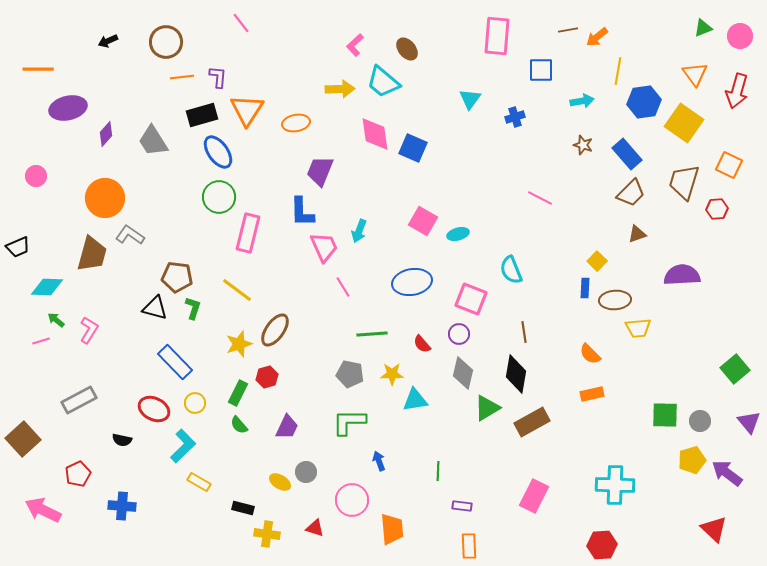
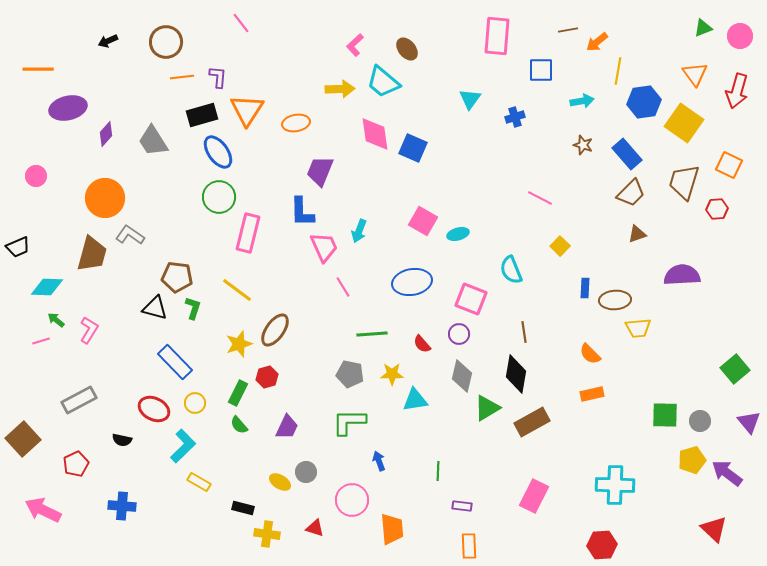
orange arrow at (597, 37): moved 5 px down
yellow square at (597, 261): moved 37 px left, 15 px up
gray diamond at (463, 373): moved 1 px left, 3 px down
red pentagon at (78, 474): moved 2 px left, 10 px up
